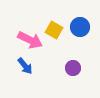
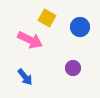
yellow square: moved 7 px left, 12 px up
blue arrow: moved 11 px down
